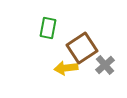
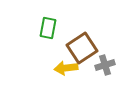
gray cross: rotated 24 degrees clockwise
